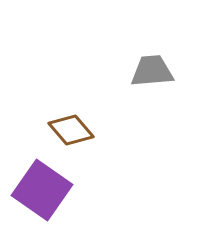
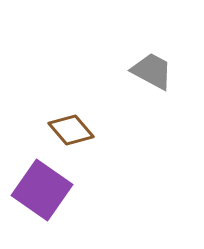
gray trapezoid: rotated 33 degrees clockwise
